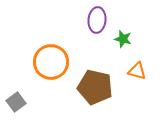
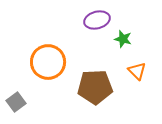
purple ellipse: rotated 70 degrees clockwise
orange circle: moved 3 px left
orange triangle: rotated 30 degrees clockwise
brown pentagon: rotated 16 degrees counterclockwise
